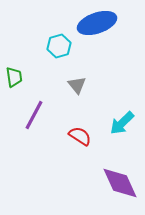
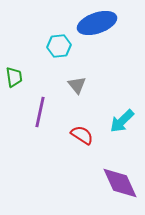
cyan hexagon: rotated 10 degrees clockwise
purple line: moved 6 px right, 3 px up; rotated 16 degrees counterclockwise
cyan arrow: moved 2 px up
red semicircle: moved 2 px right, 1 px up
